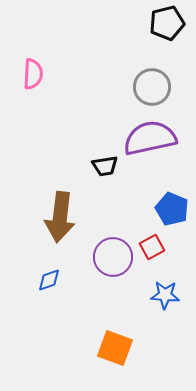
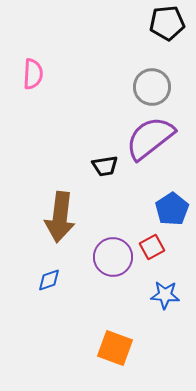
black pentagon: rotated 8 degrees clockwise
purple semicircle: rotated 26 degrees counterclockwise
blue pentagon: rotated 16 degrees clockwise
